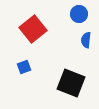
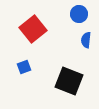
black square: moved 2 px left, 2 px up
